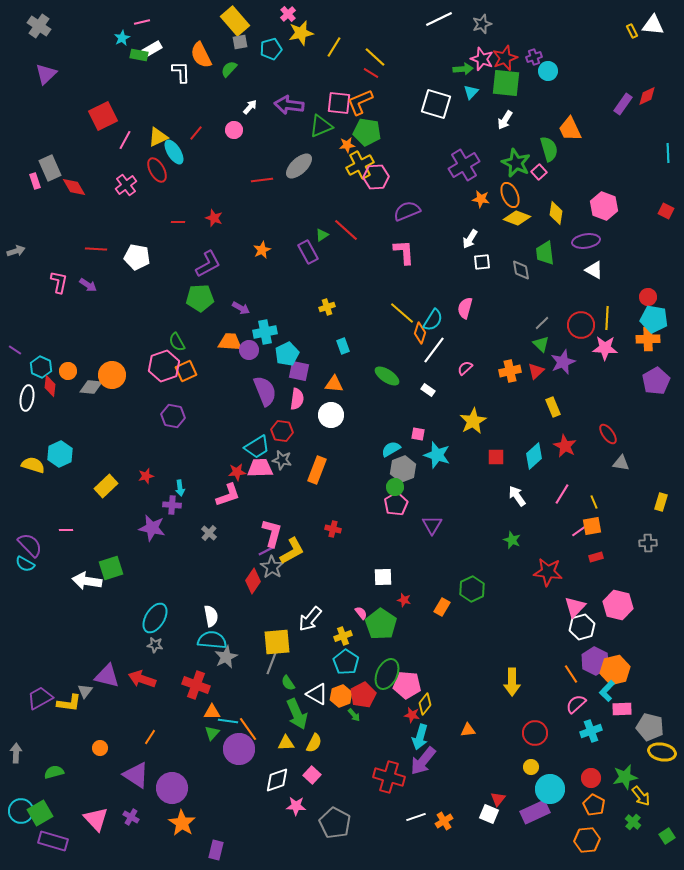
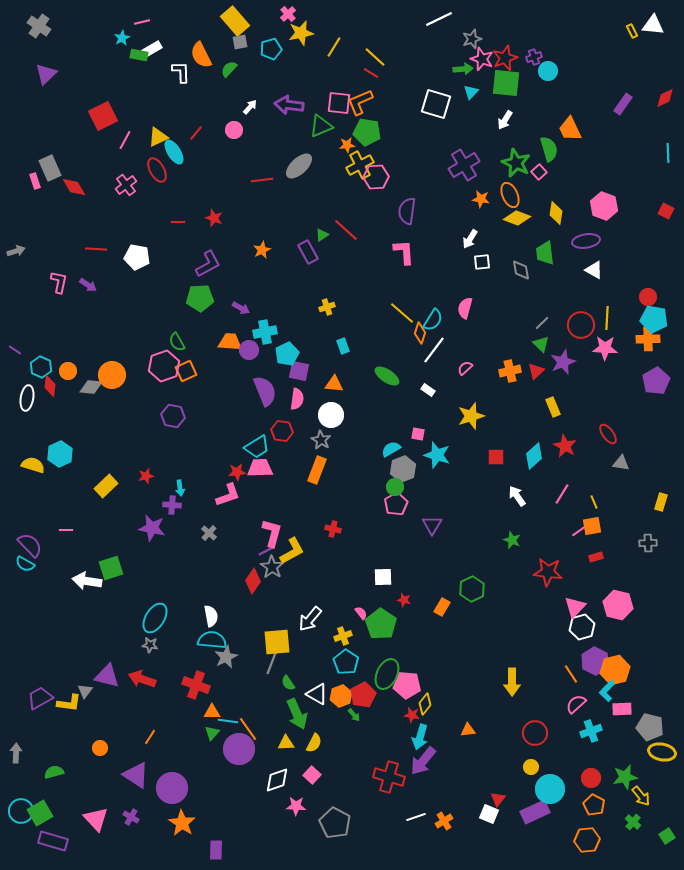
gray star at (482, 24): moved 10 px left, 15 px down
red diamond at (647, 96): moved 18 px right, 2 px down
purple semicircle at (407, 211): rotated 60 degrees counterclockwise
yellow star at (473, 421): moved 2 px left, 5 px up; rotated 12 degrees clockwise
gray star at (282, 460): moved 39 px right, 20 px up; rotated 18 degrees clockwise
gray star at (155, 645): moved 5 px left
purple rectangle at (216, 850): rotated 12 degrees counterclockwise
